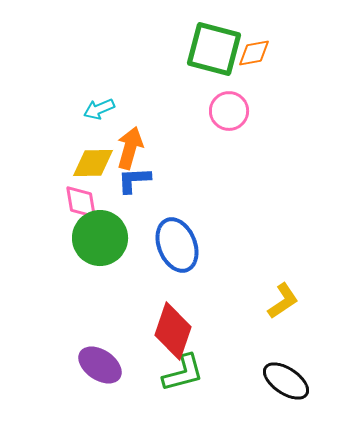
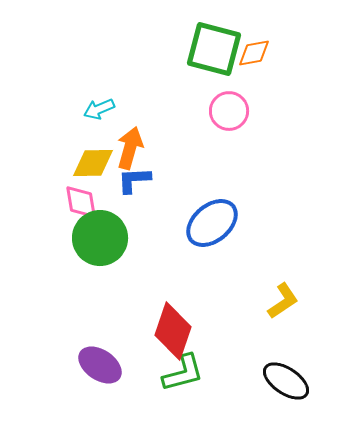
blue ellipse: moved 35 px right, 22 px up; rotated 72 degrees clockwise
